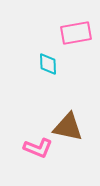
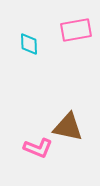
pink rectangle: moved 3 px up
cyan diamond: moved 19 px left, 20 px up
